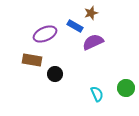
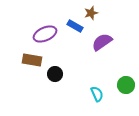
purple semicircle: moved 9 px right; rotated 10 degrees counterclockwise
green circle: moved 3 px up
